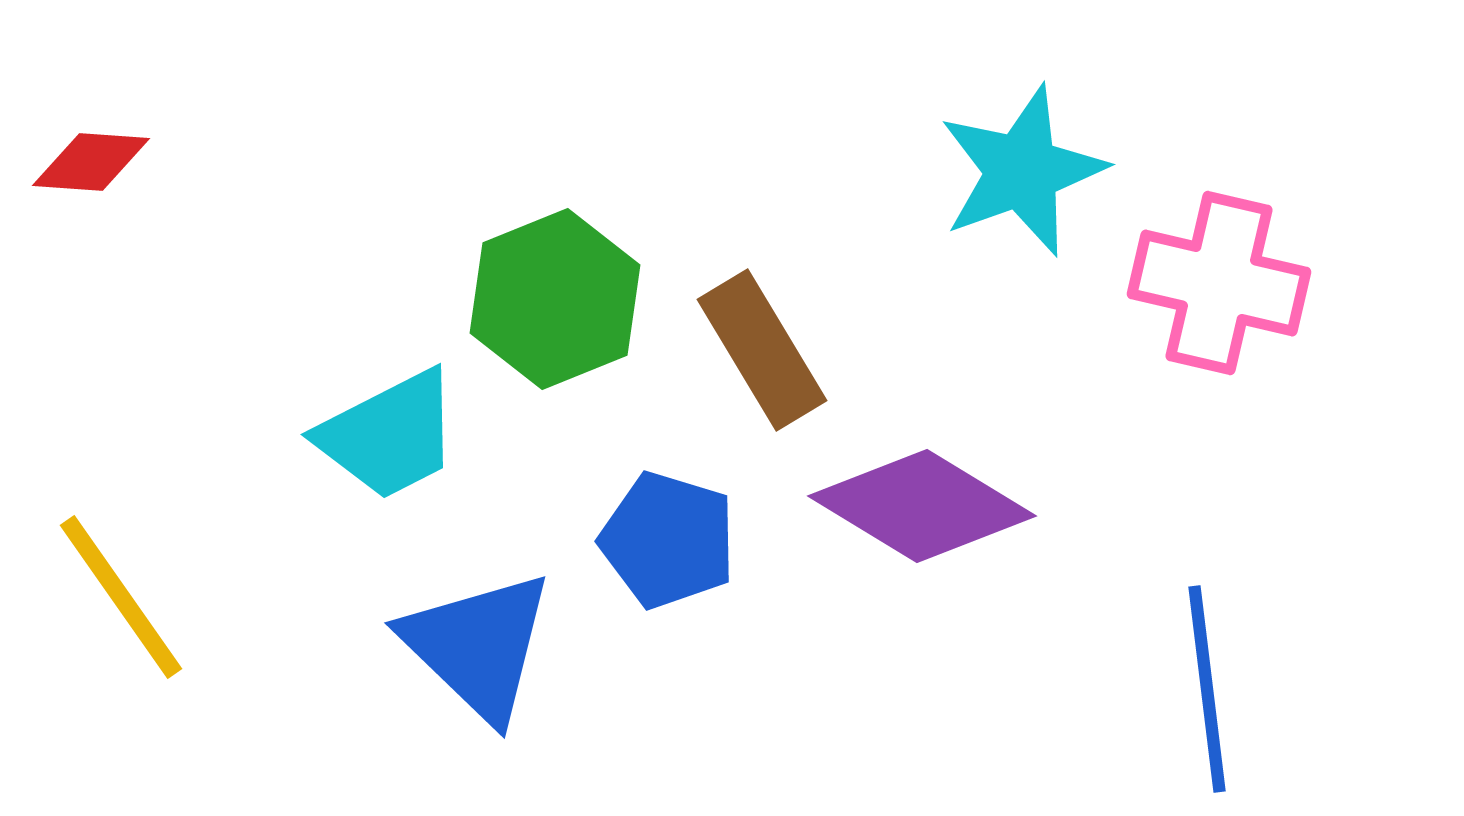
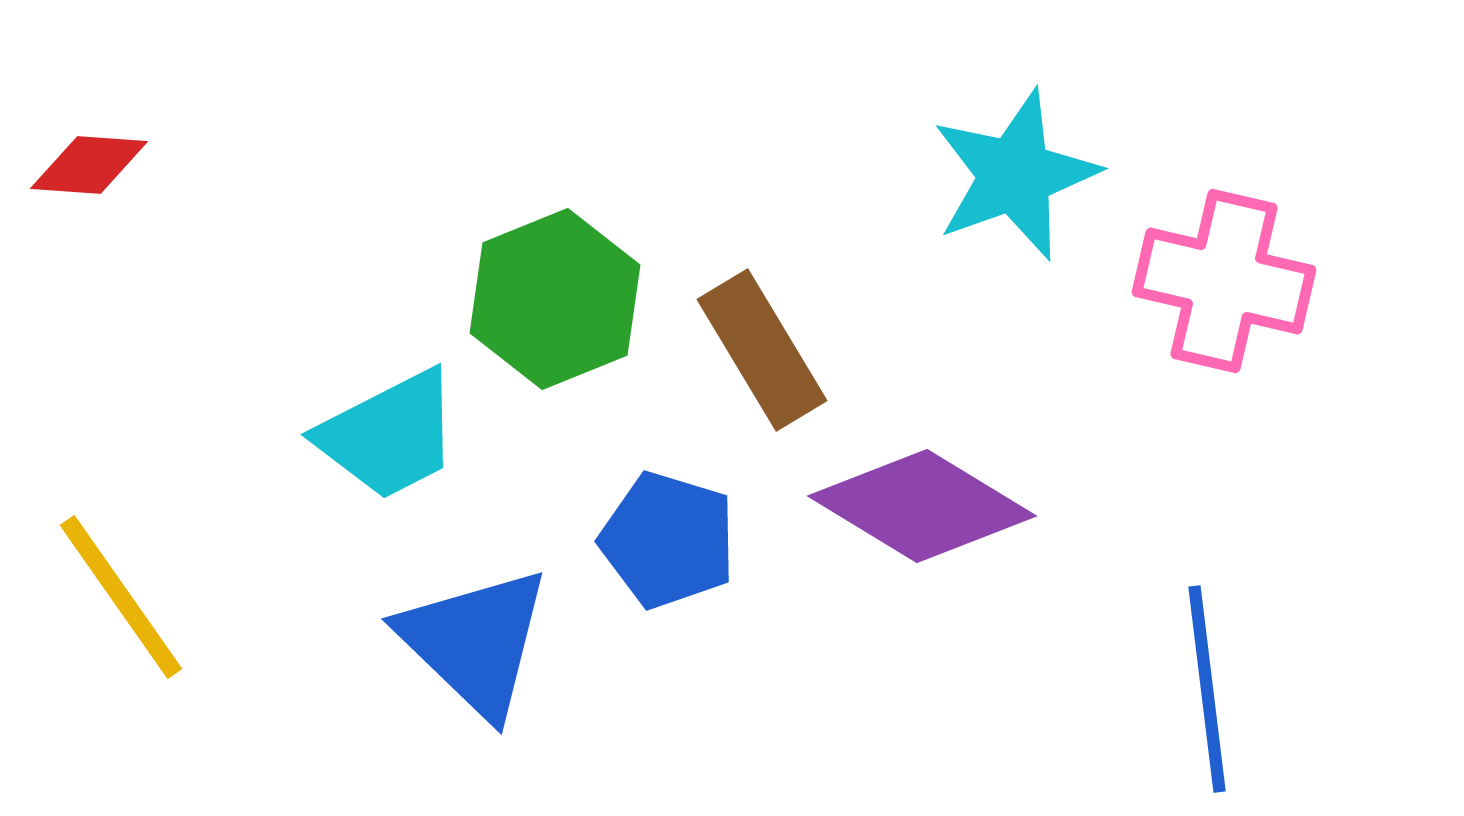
red diamond: moved 2 px left, 3 px down
cyan star: moved 7 px left, 4 px down
pink cross: moved 5 px right, 2 px up
blue triangle: moved 3 px left, 4 px up
